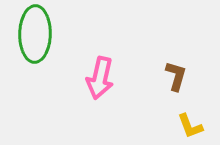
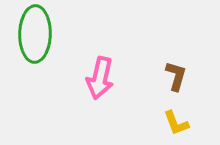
yellow L-shape: moved 14 px left, 3 px up
